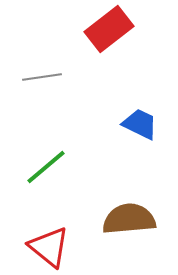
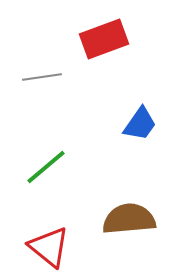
red rectangle: moved 5 px left, 10 px down; rotated 18 degrees clockwise
blue trapezoid: rotated 99 degrees clockwise
